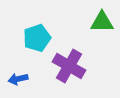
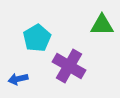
green triangle: moved 3 px down
cyan pentagon: rotated 12 degrees counterclockwise
